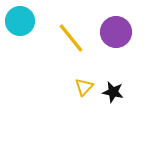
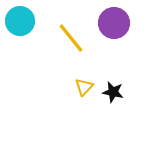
purple circle: moved 2 px left, 9 px up
